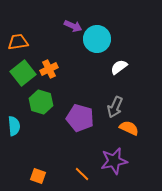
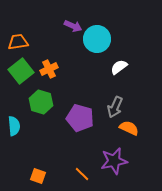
green square: moved 2 px left, 2 px up
